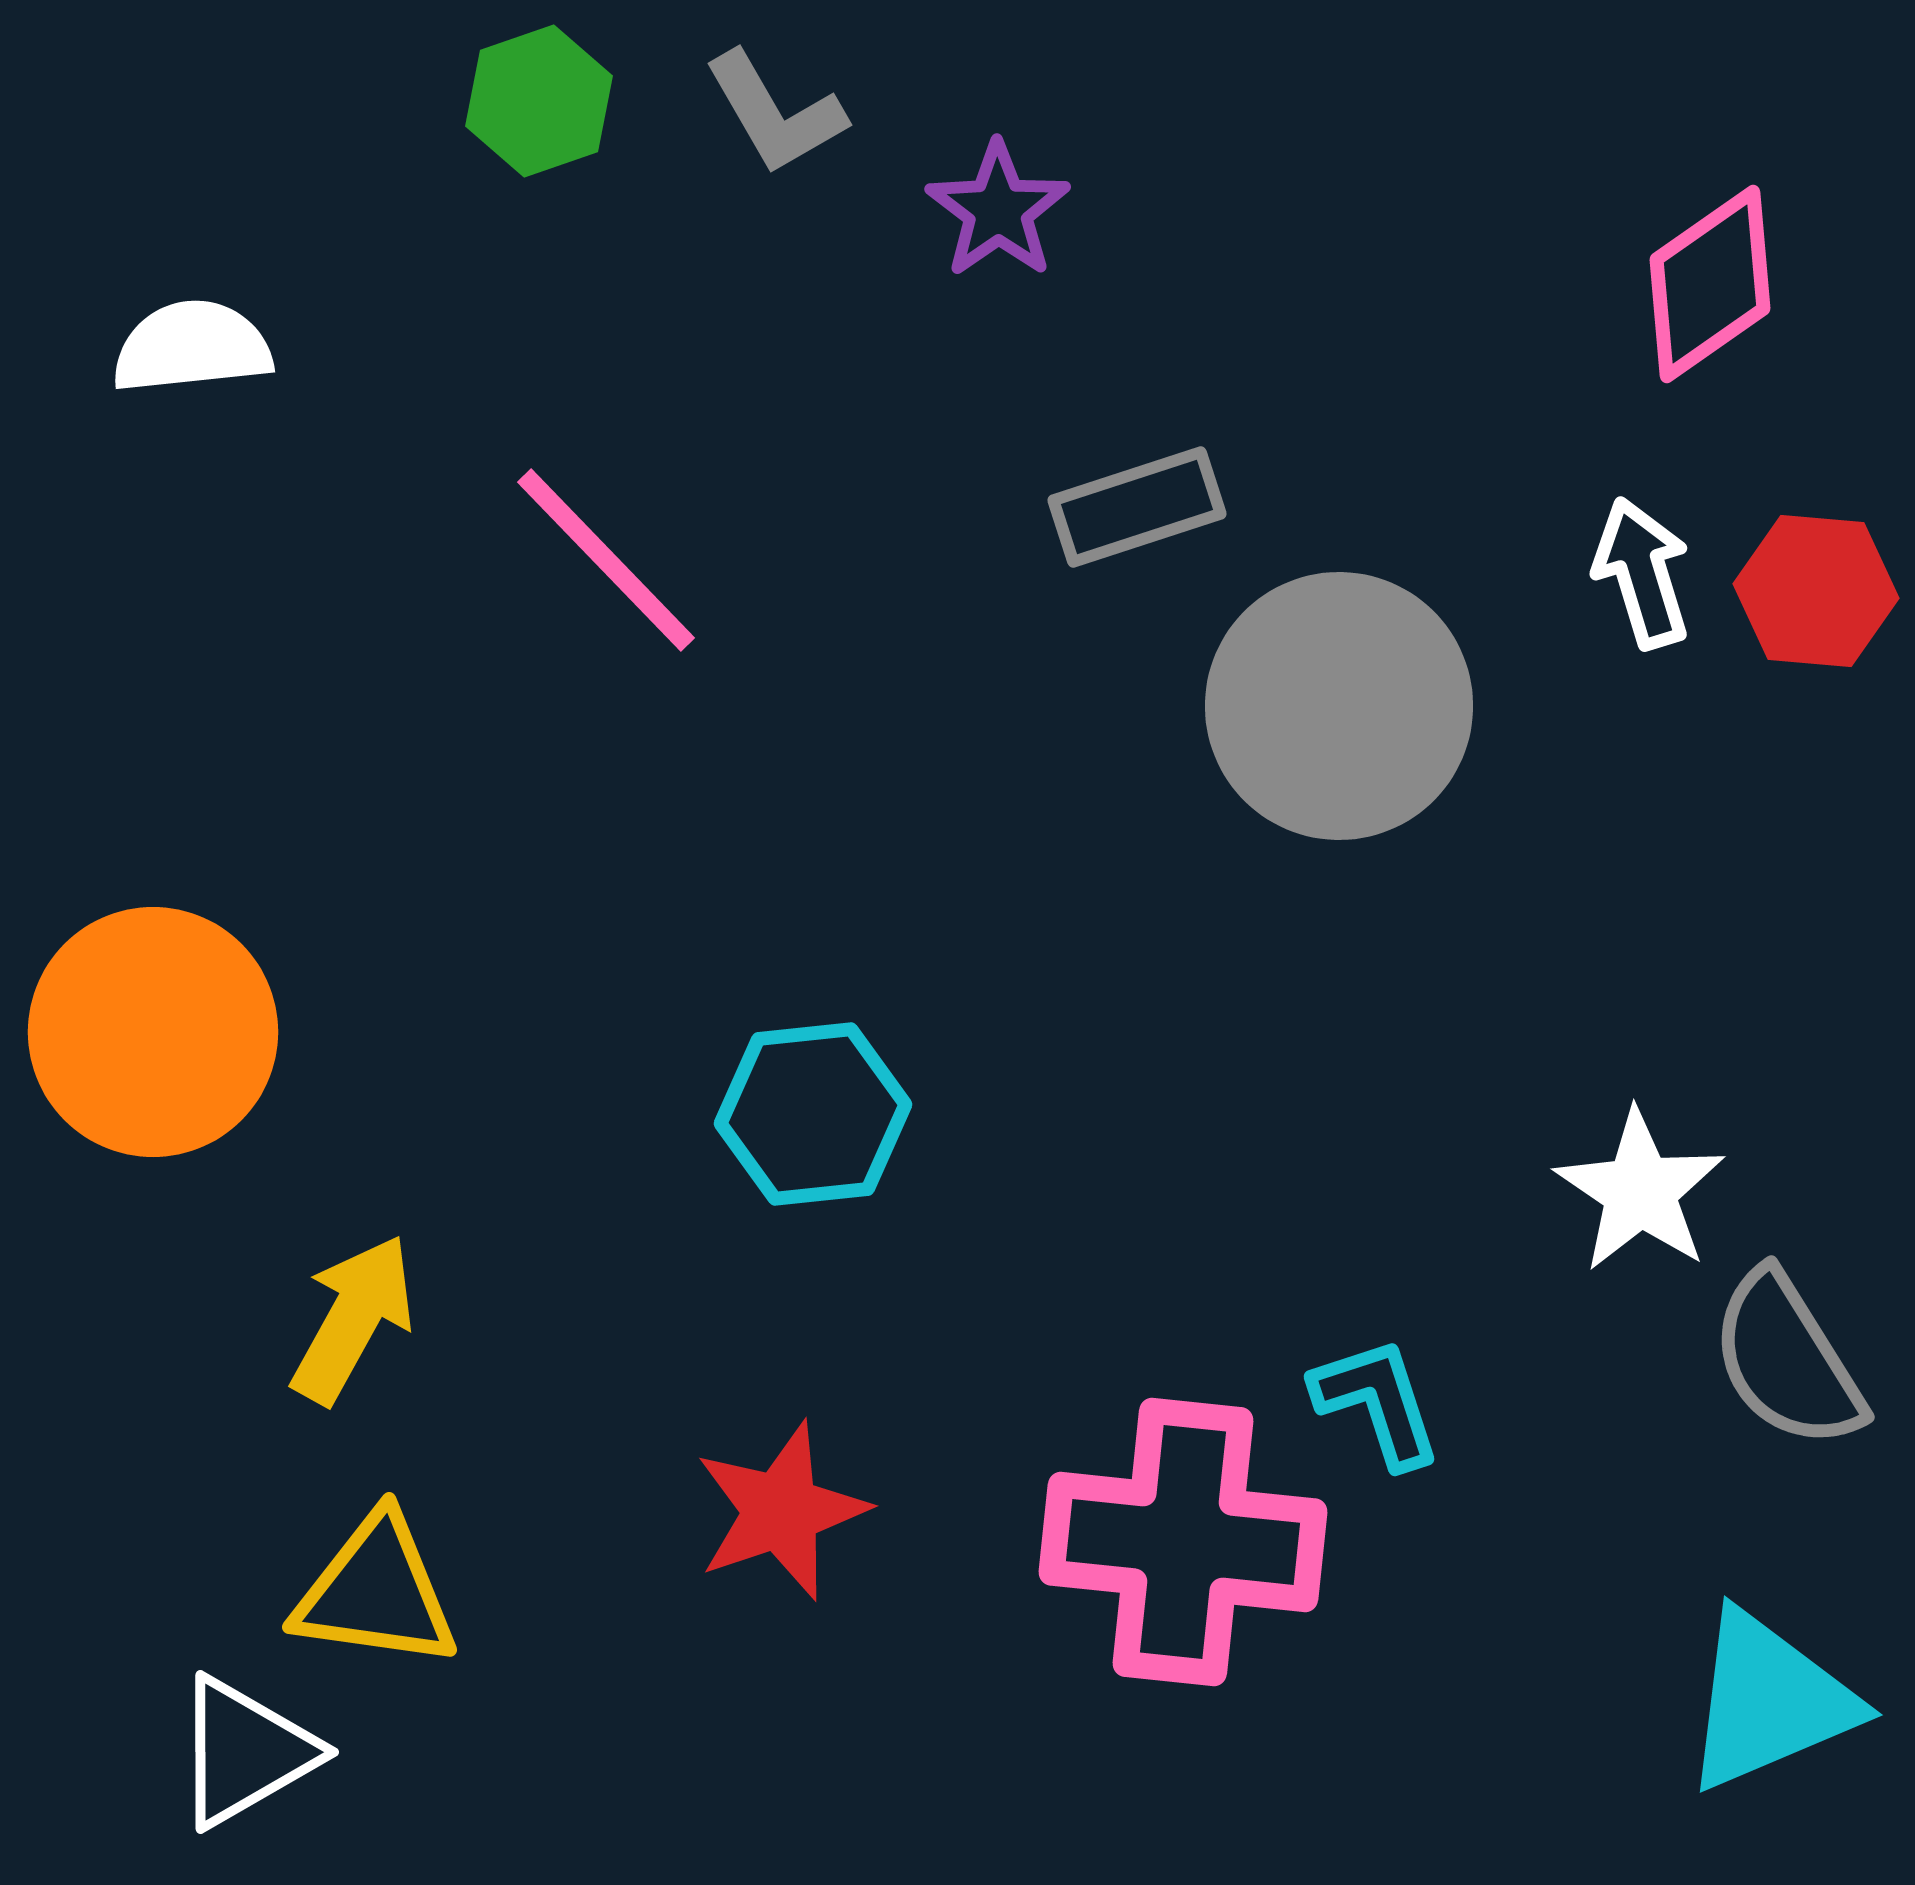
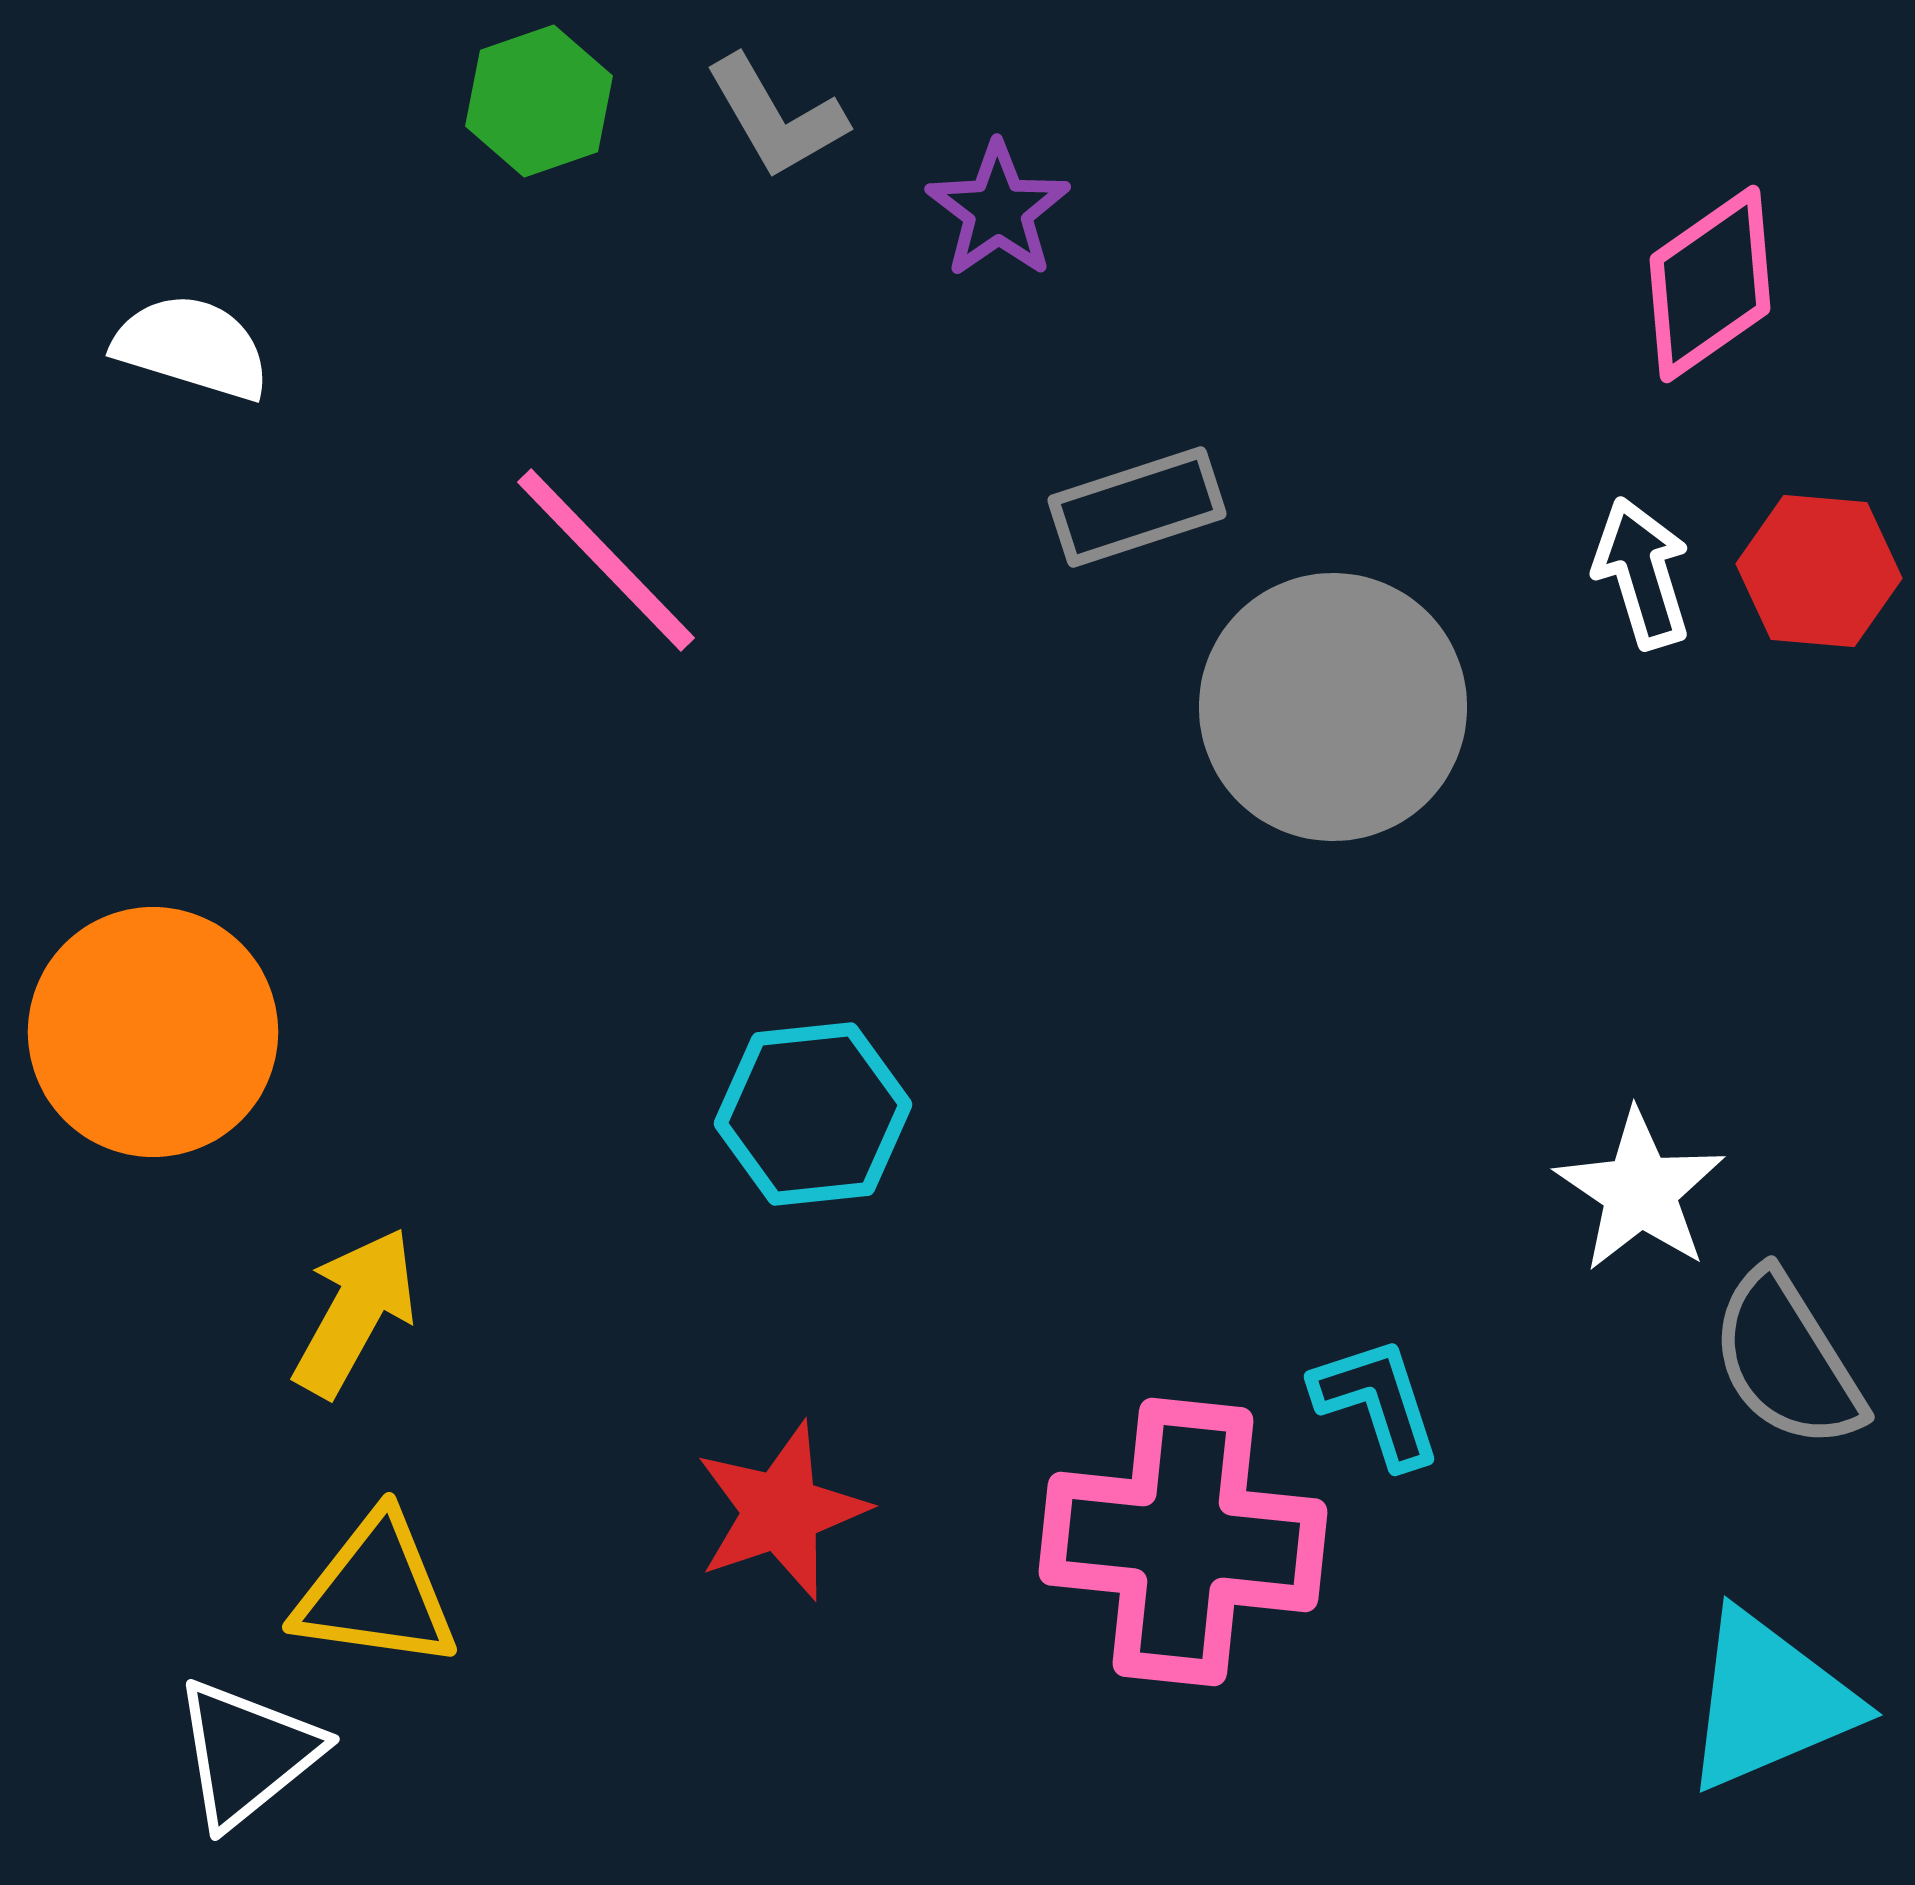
gray L-shape: moved 1 px right, 4 px down
white semicircle: rotated 23 degrees clockwise
red hexagon: moved 3 px right, 20 px up
gray circle: moved 6 px left, 1 px down
yellow arrow: moved 2 px right, 7 px up
white triangle: moved 2 px right, 1 px down; rotated 9 degrees counterclockwise
